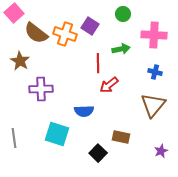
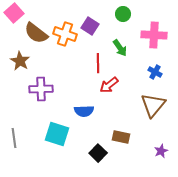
green arrow: moved 1 px left, 1 px up; rotated 66 degrees clockwise
blue cross: rotated 16 degrees clockwise
